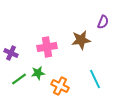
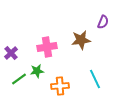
purple cross: rotated 24 degrees clockwise
green star: moved 1 px left, 2 px up
orange cross: rotated 30 degrees counterclockwise
